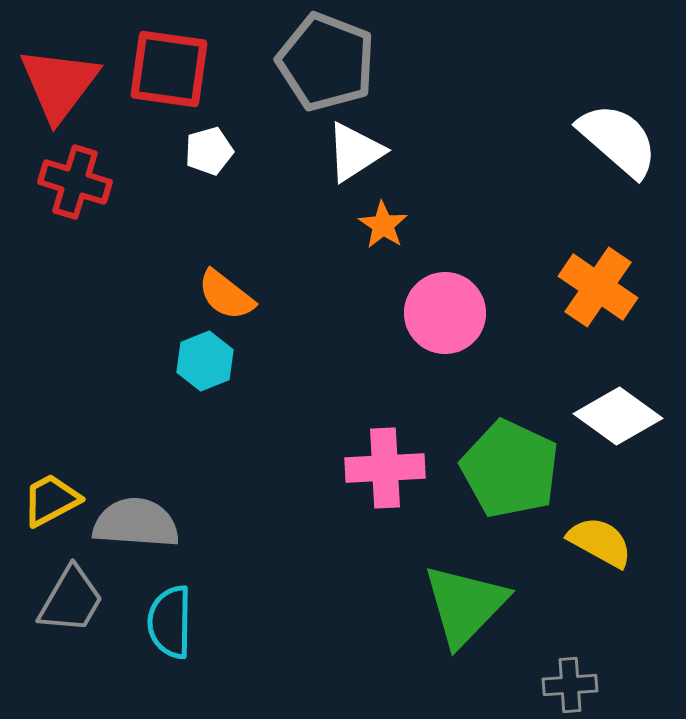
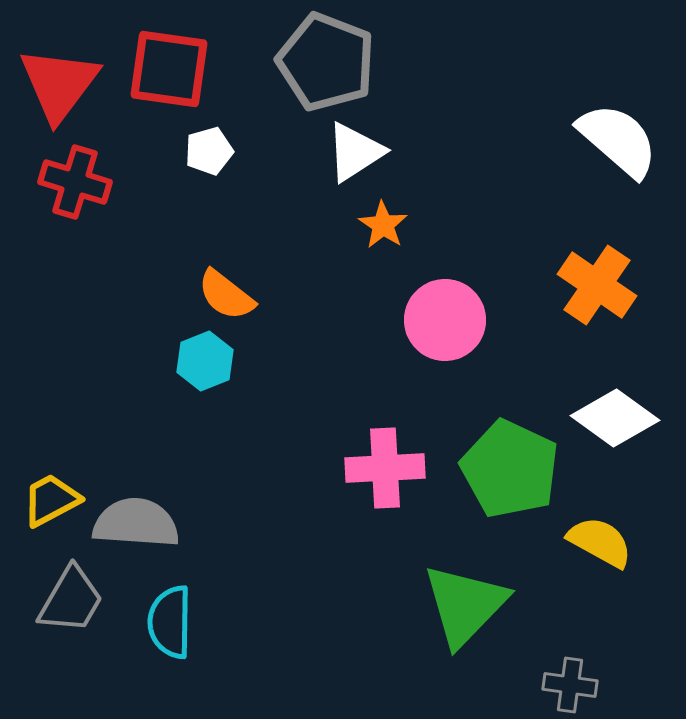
orange cross: moved 1 px left, 2 px up
pink circle: moved 7 px down
white diamond: moved 3 px left, 2 px down
gray cross: rotated 12 degrees clockwise
